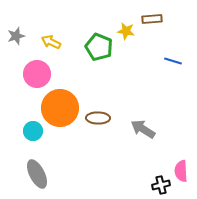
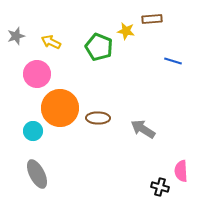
black cross: moved 1 px left, 2 px down; rotated 30 degrees clockwise
